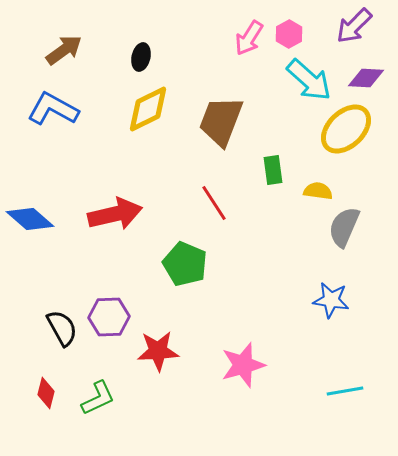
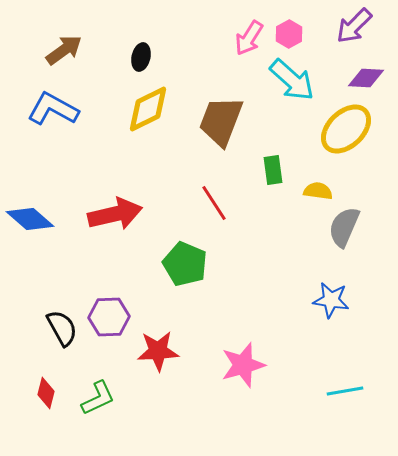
cyan arrow: moved 17 px left
